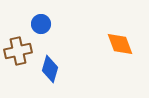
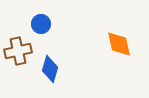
orange diamond: moved 1 px left; rotated 8 degrees clockwise
